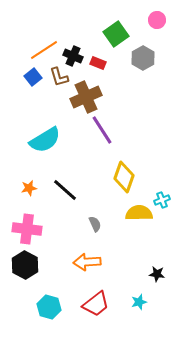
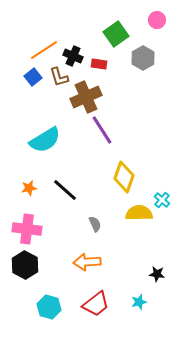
red rectangle: moved 1 px right, 1 px down; rotated 14 degrees counterclockwise
cyan cross: rotated 28 degrees counterclockwise
